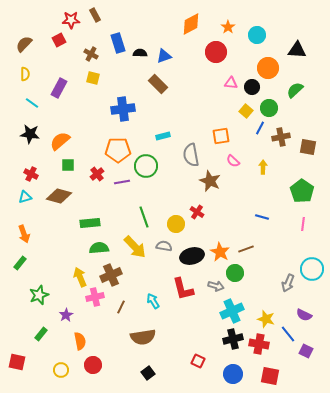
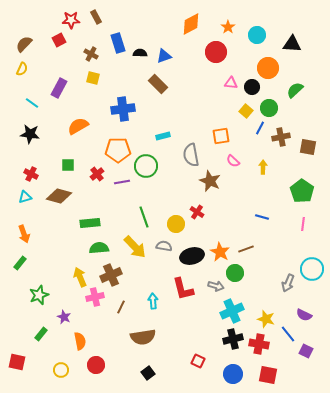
brown rectangle at (95, 15): moved 1 px right, 2 px down
black triangle at (297, 50): moved 5 px left, 6 px up
yellow semicircle at (25, 74): moved 3 px left, 5 px up; rotated 24 degrees clockwise
orange semicircle at (60, 141): moved 18 px right, 15 px up; rotated 10 degrees clockwise
cyan arrow at (153, 301): rotated 28 degrees clockwise
purple star at (66, 315): moved 2 px left, 2 px down; rotated 16 degrees counterclockwise
red circle at (93, 365): moved 3 px right
red square at (270, 376): moved 2 px left, 1 px up
